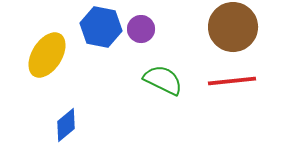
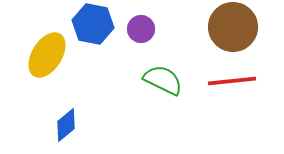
blue hexagon: moved 8 px left, 3 px up
